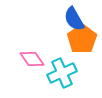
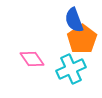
blue semicircle: moved 1 px down; rotated 10 degrees clockwise
cyan cross: moved 9 px right, 4 px up
